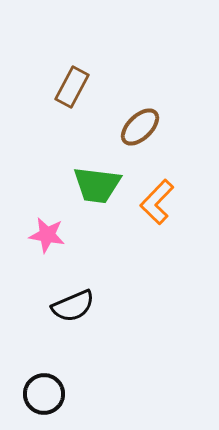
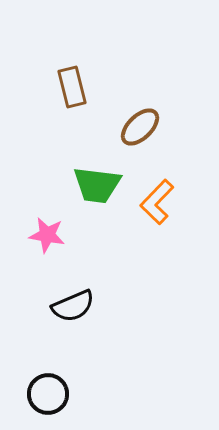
brown rectangle: rotated 42 degrees counterclockwise
black circle: moved 4 px right
